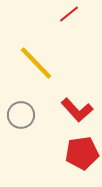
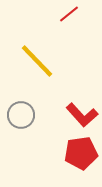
yellow line: moved 1 px right, 2 px up
red L-shape: moved 5 px right, 5 px down
red pentagon: moved 1 px left
